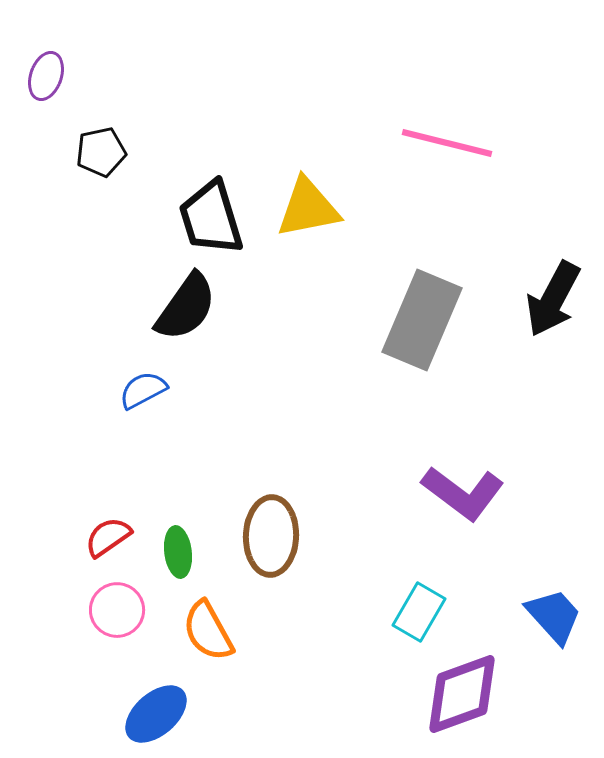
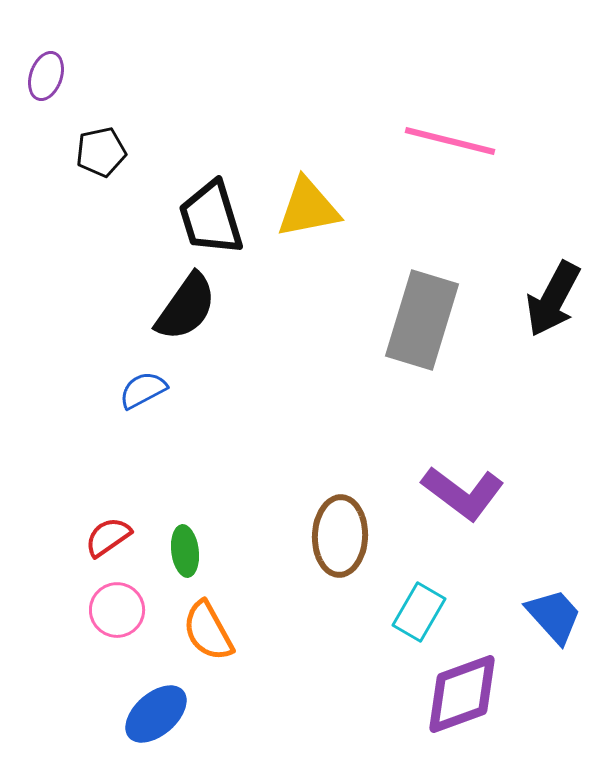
pink line: moved 3 px right, 2 px up
gray rectangle: rotated 6 degrees counterclockwise
brown ellipse: moved 69 px right
green ellipse: moved 7 px right, 1 px up
